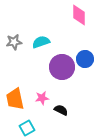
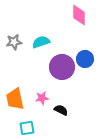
cyan square: rotated 21 degrees clockwise
